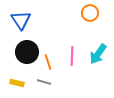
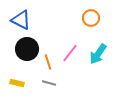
orange circle: moved 1 px right, 5 px down
blue triangle: rotated 30 degrees counterclockwise
black circle: moved 3 px up
pink line: moved 2 px left, 3 px up; rotated 36 degrees clockwise
gray line: moved 5 px right, 1 px down
